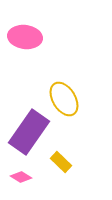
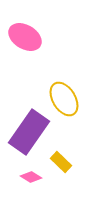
pink ellipse: rotated 24 degrees clockwise
pink diamond: moved 10 px right
